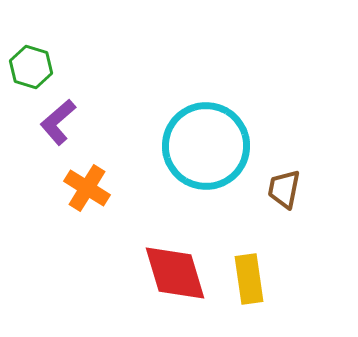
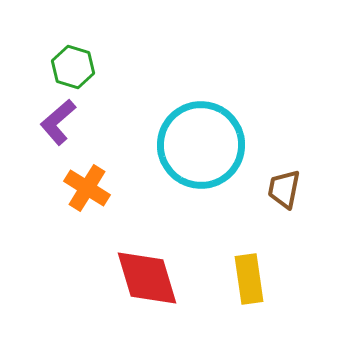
green hexagon: moved 42 px right
cyan circle: moved 5 px left, 1 px up
red diamond: moved 28 px left, 5 px down
